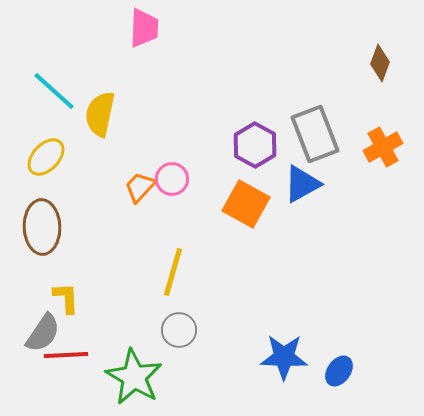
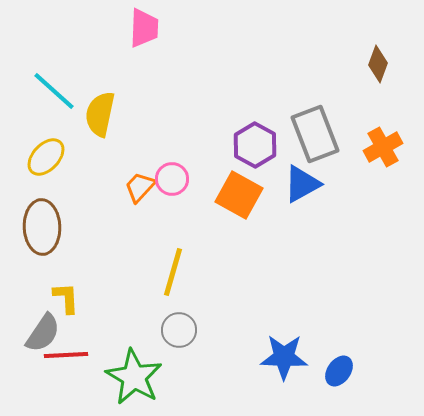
brown diamond: moved 2 px left, 1 px down
orange square: moved 7 px left, 9 px up
